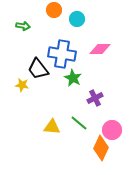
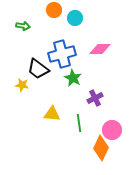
cyan circle: moved 2 px left, 1 px up
blue cross: rotated 24 degrees counterclockwise
black trapezoid: rotated 15 degrees counterclockwise
green line: rotated 42 degrees clockwise
yellow triangle: moved 13 px up
